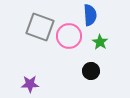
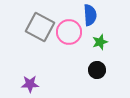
gray square: rotated 8 degrees clockwise
pink circle: moved 4 px up
green star: rotated 21 degrees clockwise
black circle: moved 6 px right, 1 px up
